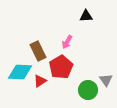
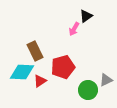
black triangle: rotated 32 degrees counterclockwise
pink arrow: moved 7 px right, 13 px up
brown rectangle: moved 3 px left
red pentagon: moved 2 px right; rotated 15 degrees clockwise
cyan diamond: moved 2 px right
gray triangle: rotated 40 degrees clockwise
